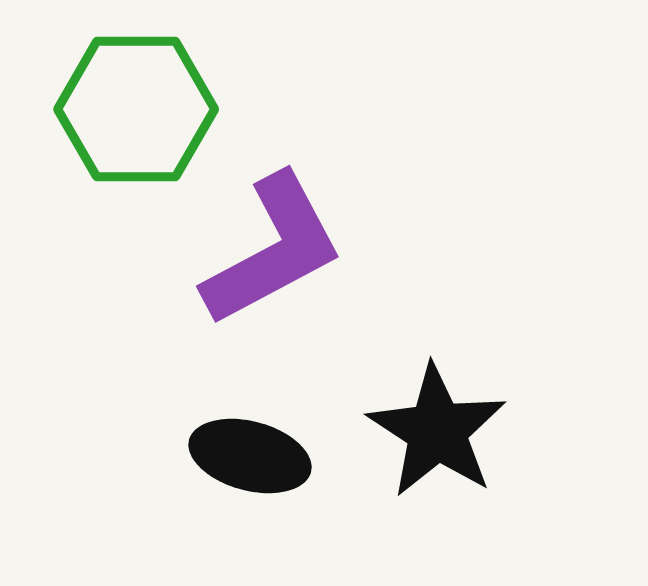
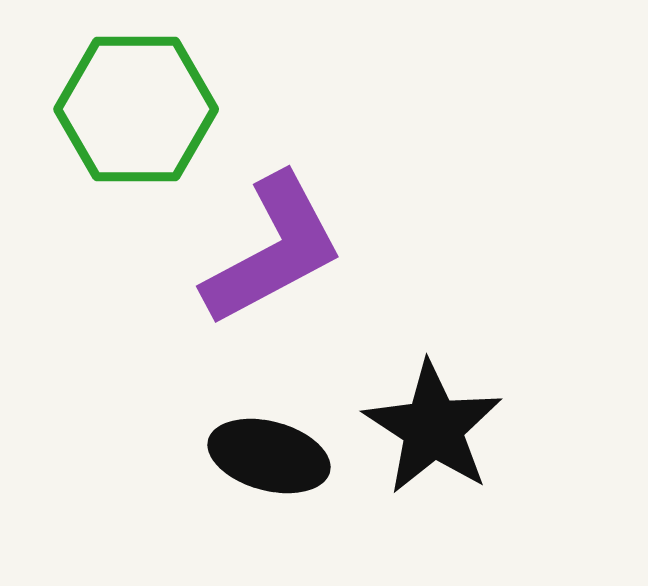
black star: moved 4 px left, 3 px up
black ellipse: moved 19 px right
